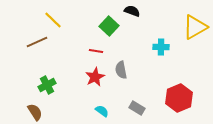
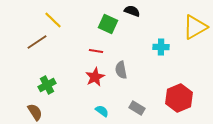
green square: moved 1 px left, 2 px up; rotated 18 degrees counterclockwise
brown line: rotated 10 degrees counterclockwise
